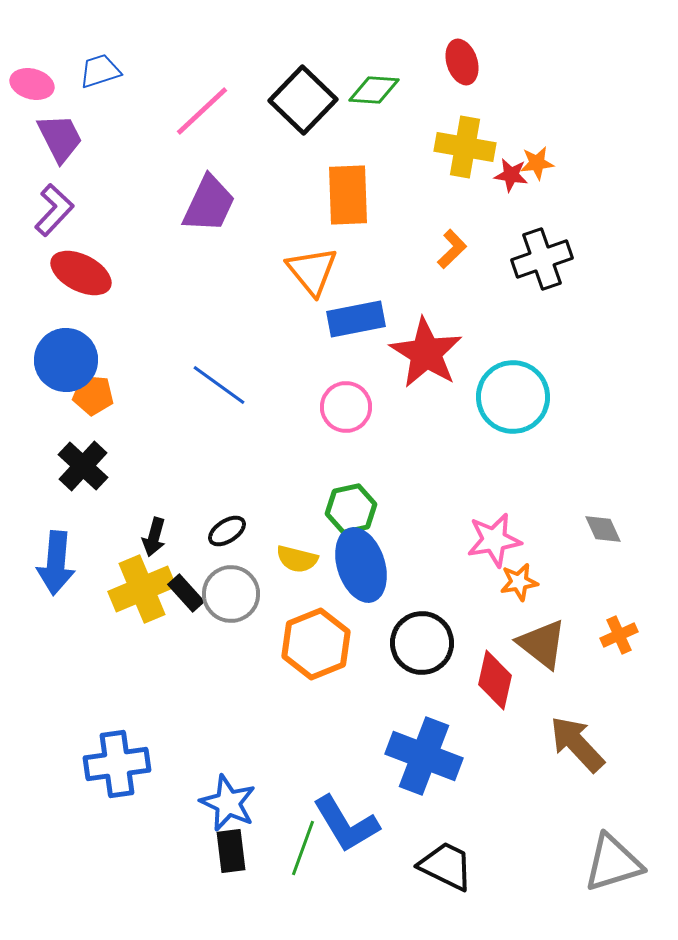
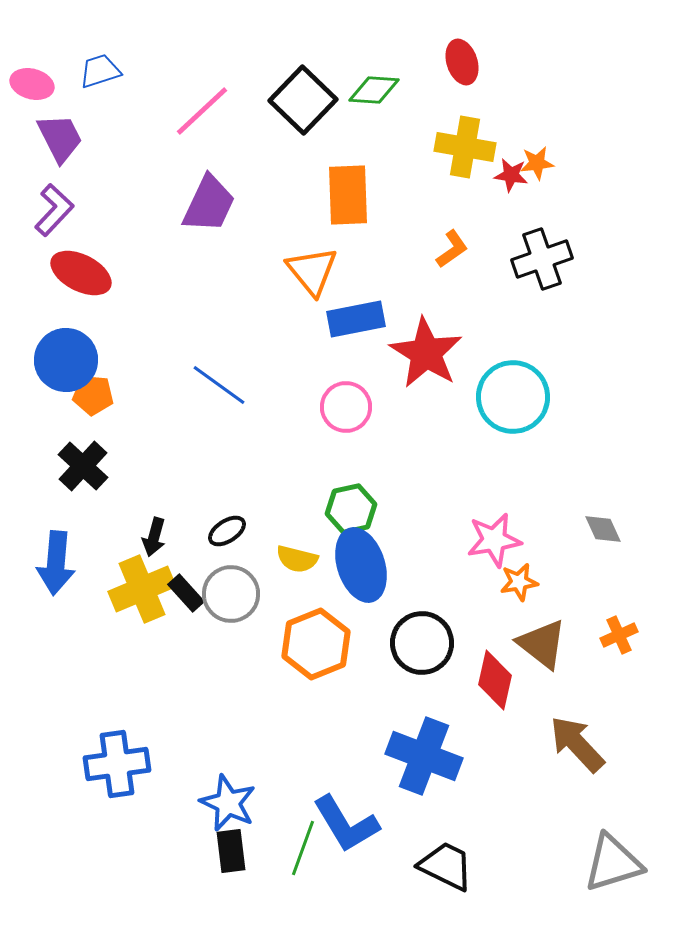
orange L-shape at (452, 249): rotated 9 degrees clockwise
